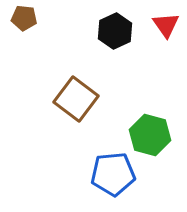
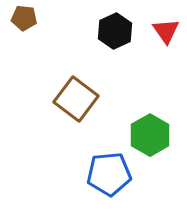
red triangle: moved 6 px down
green hexagon: rotated 15 degrees clockwise
blue pentagon: moved 4 px left
